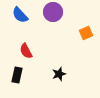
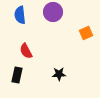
blue semicircle: rotated 36 degrees clockwise
black star: rotated 16 degrees clockwise
